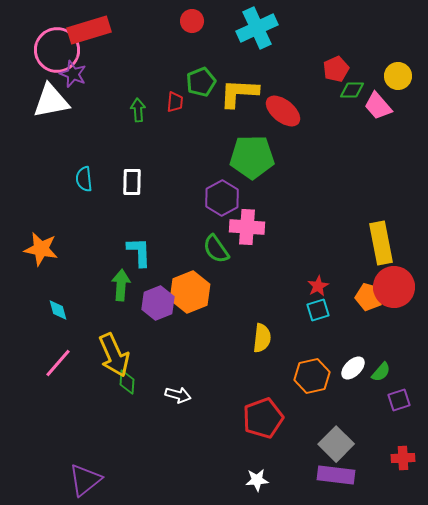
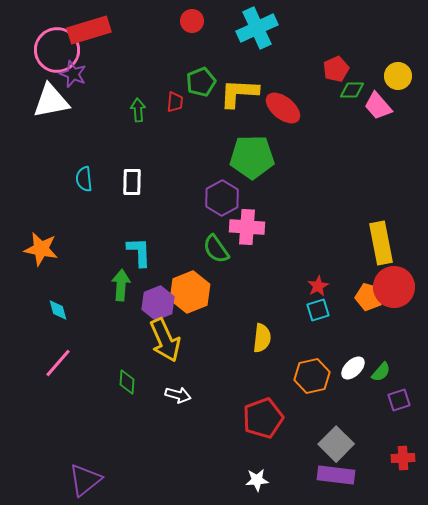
red ellipse at (283, 111): moved 3 px up
yellow arrow at (114, 355): moved 51 px right, 15 px up
